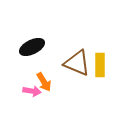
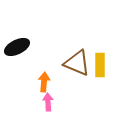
black ellipse: moved 15 px left
orange arrow: rotated 144 degrees counterclockwise
pink arrow: moved 16 px right, 11 px down; rotated 102 degrees counterclockwise
